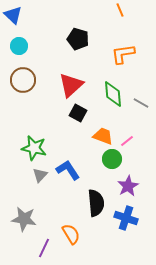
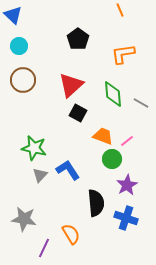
black pentagon: rotated 20 degrees clockwise
purple star: moved 1 px left, 1 px up
